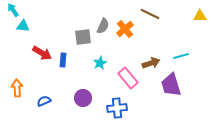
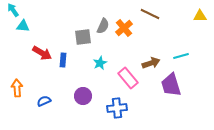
orange cross: moved 1 px left, 1 px up
purple circle: moved 2 px up
